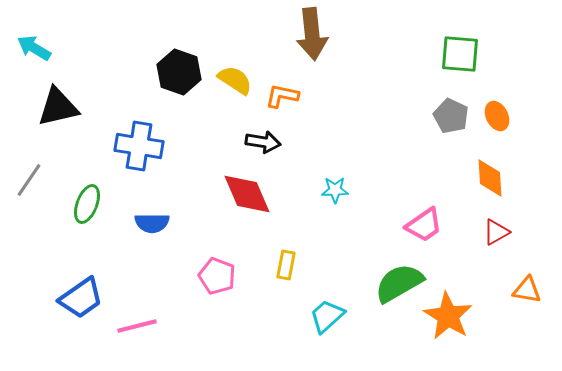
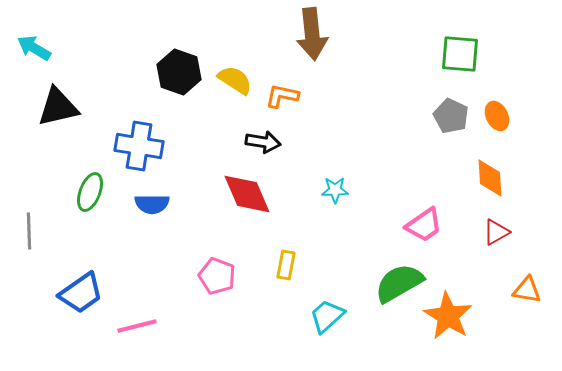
gray line: moved 51 px down; rotated 36 degrees counterclockwise
green ellipse: moved 3 px right, 12 px up
blue semicircle: moved 19 px up
blue trapezoid: moved 5 px up
